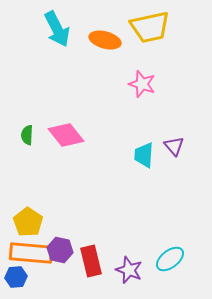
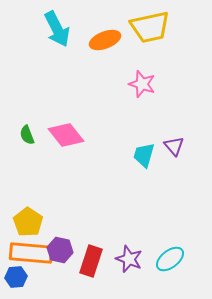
orange ellipse: rotated 36 degrees counterclockwise
green semicircle: rotated 24 degrees counterclockwise
cyan trapezoid: rotated 12 degrees clockwise
red rectangle: rotated 32 degrees clockwise
purple star: moved 11 px up
